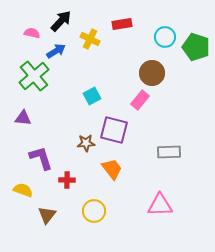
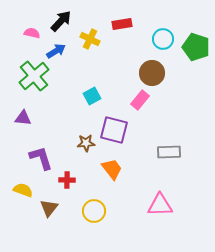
cyan circle: moved 2 px left, 2 px down
brown triangle: moved 2 px right, 7 px up
